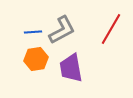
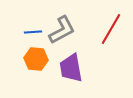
orange hexagon: rotated 15 degrees clockwise
